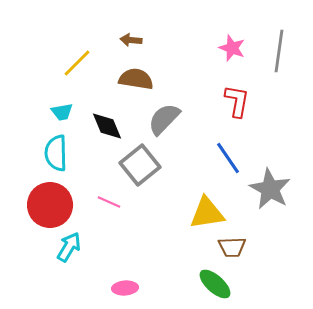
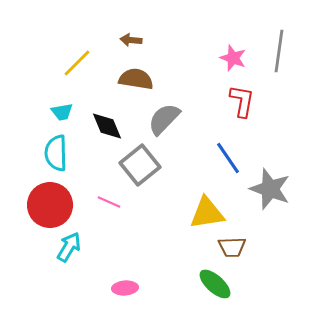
pink star: moved 1 px right, 10 px down
red L-shape: moved 5 px right
gray star: rotated 9 degrees counterclockwise
